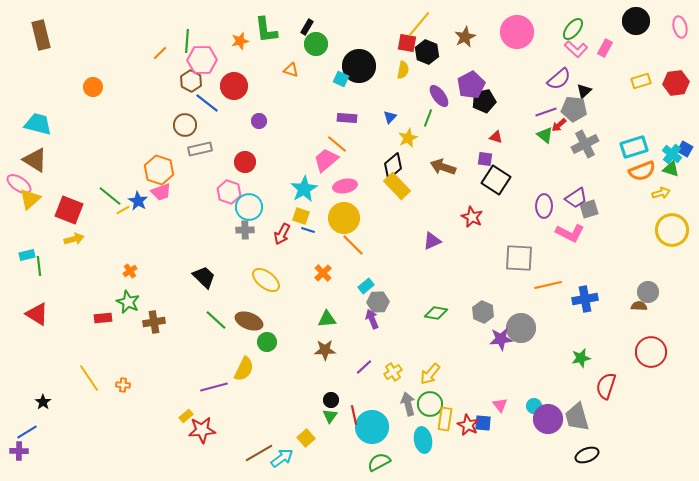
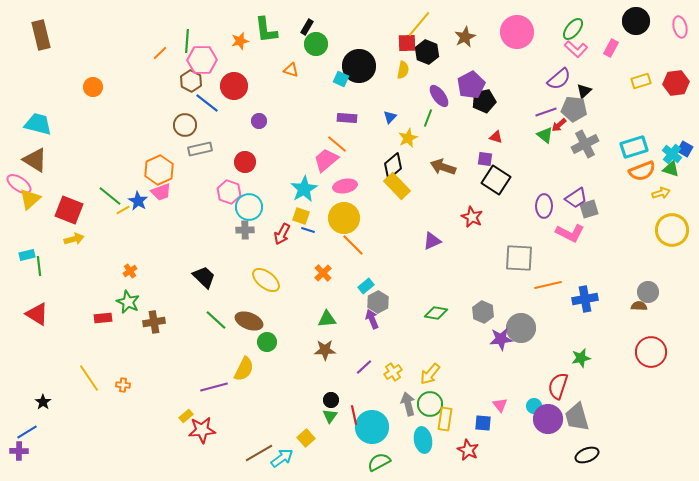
red square at (407, 43): rotated 12 degrees counterclockwise
pink rectangle at (605, 48): moved 6 px right
orange hexagon at (159, 170): rotated 16 degrees clockwise
gray hexagon at (378, 302): rotated 25 degrees counterclockwise
red semicircle at (606, 386): moved 48 px left
red star at (468, 425): moved 25 px down
